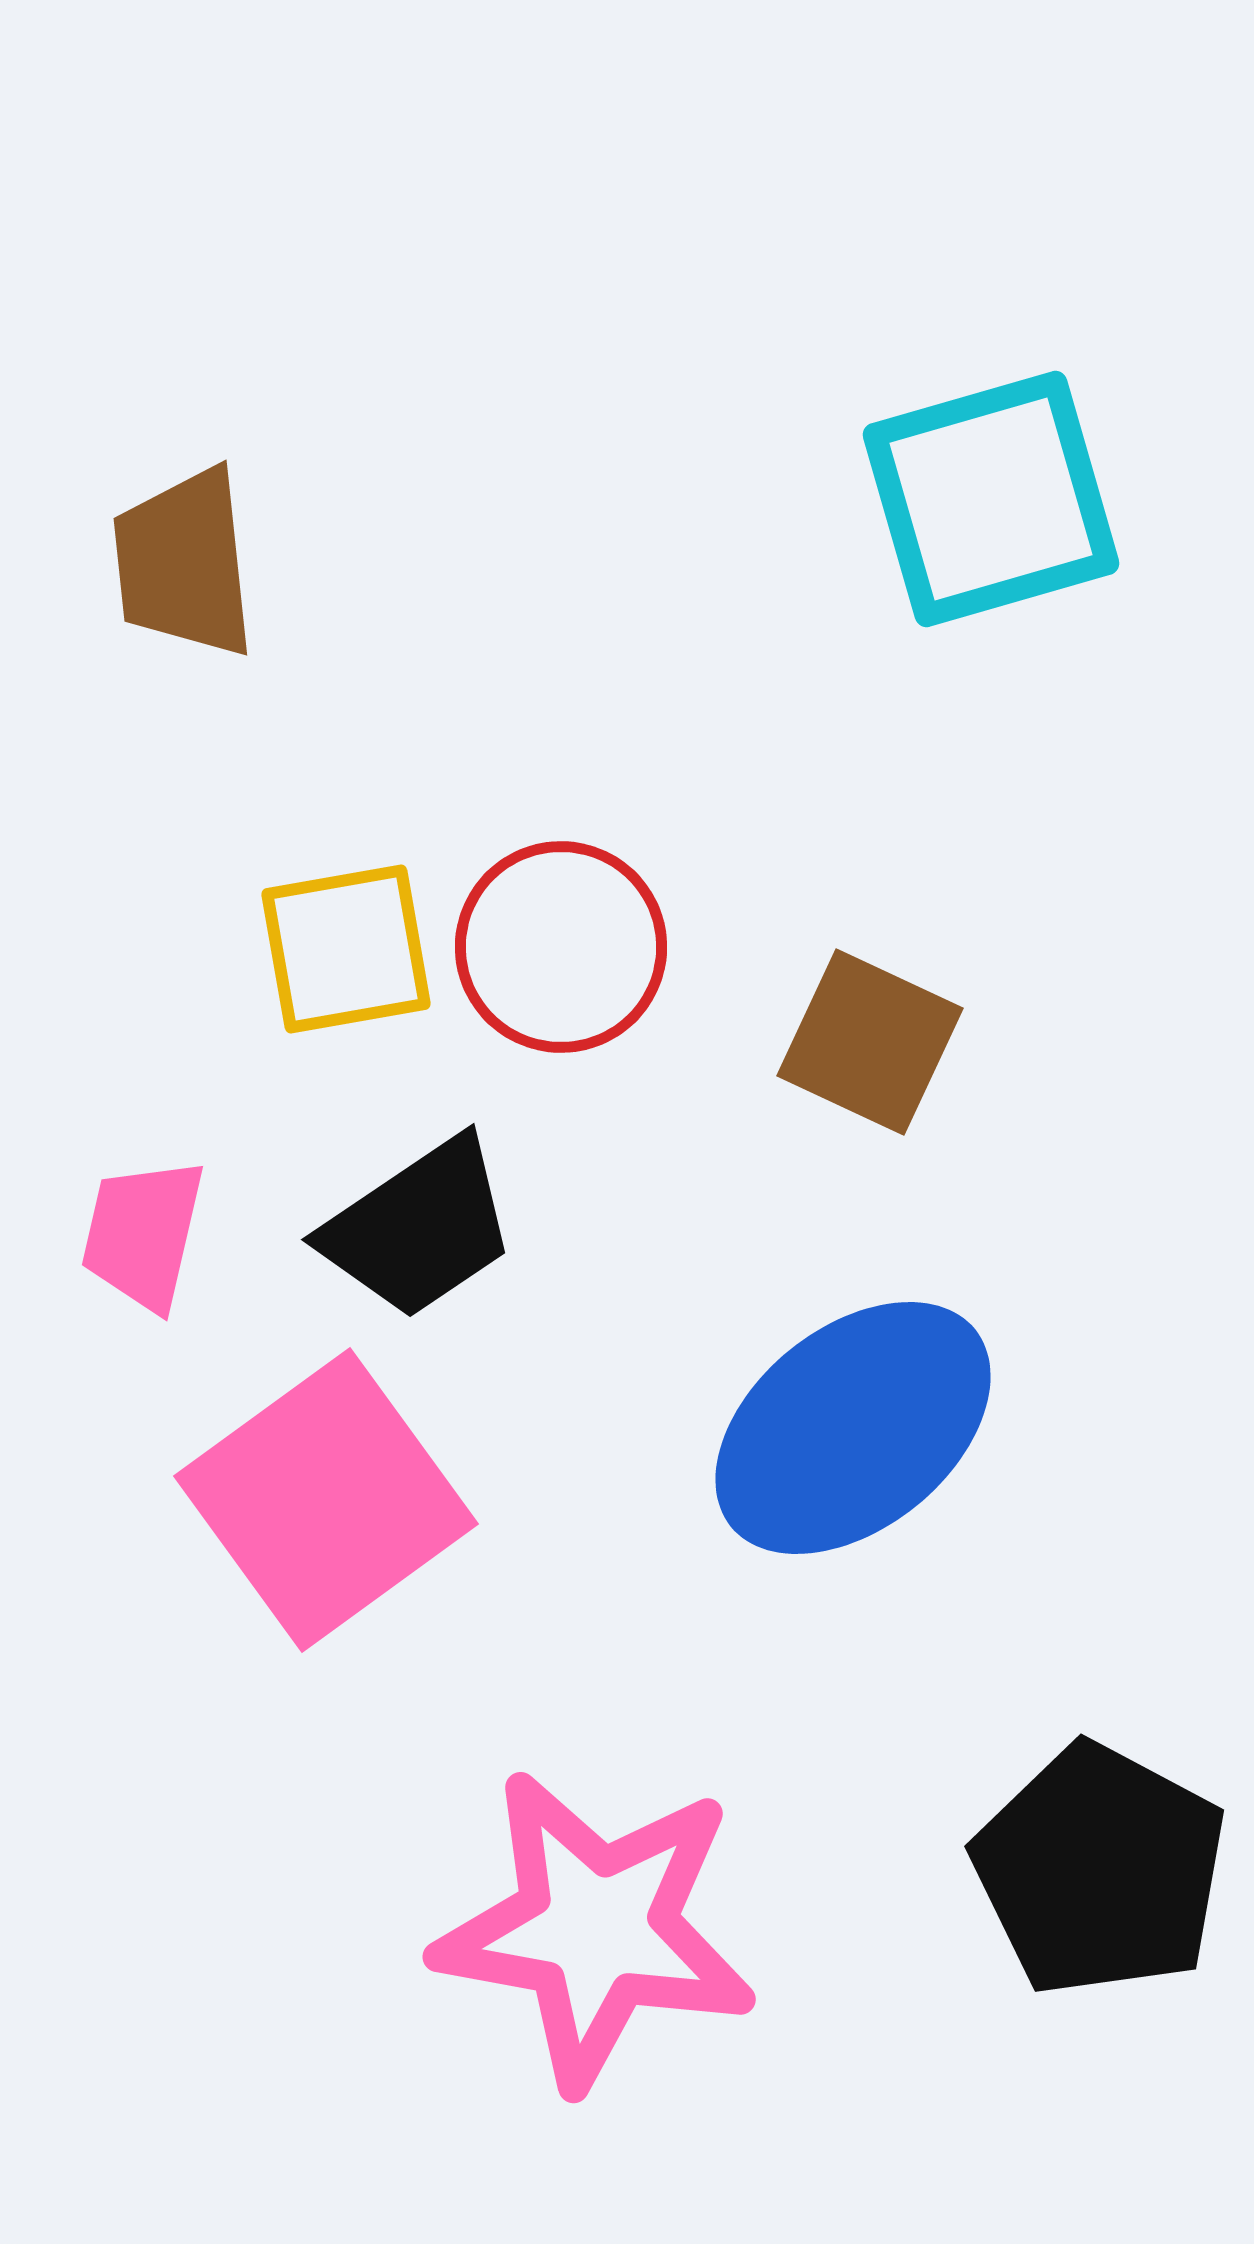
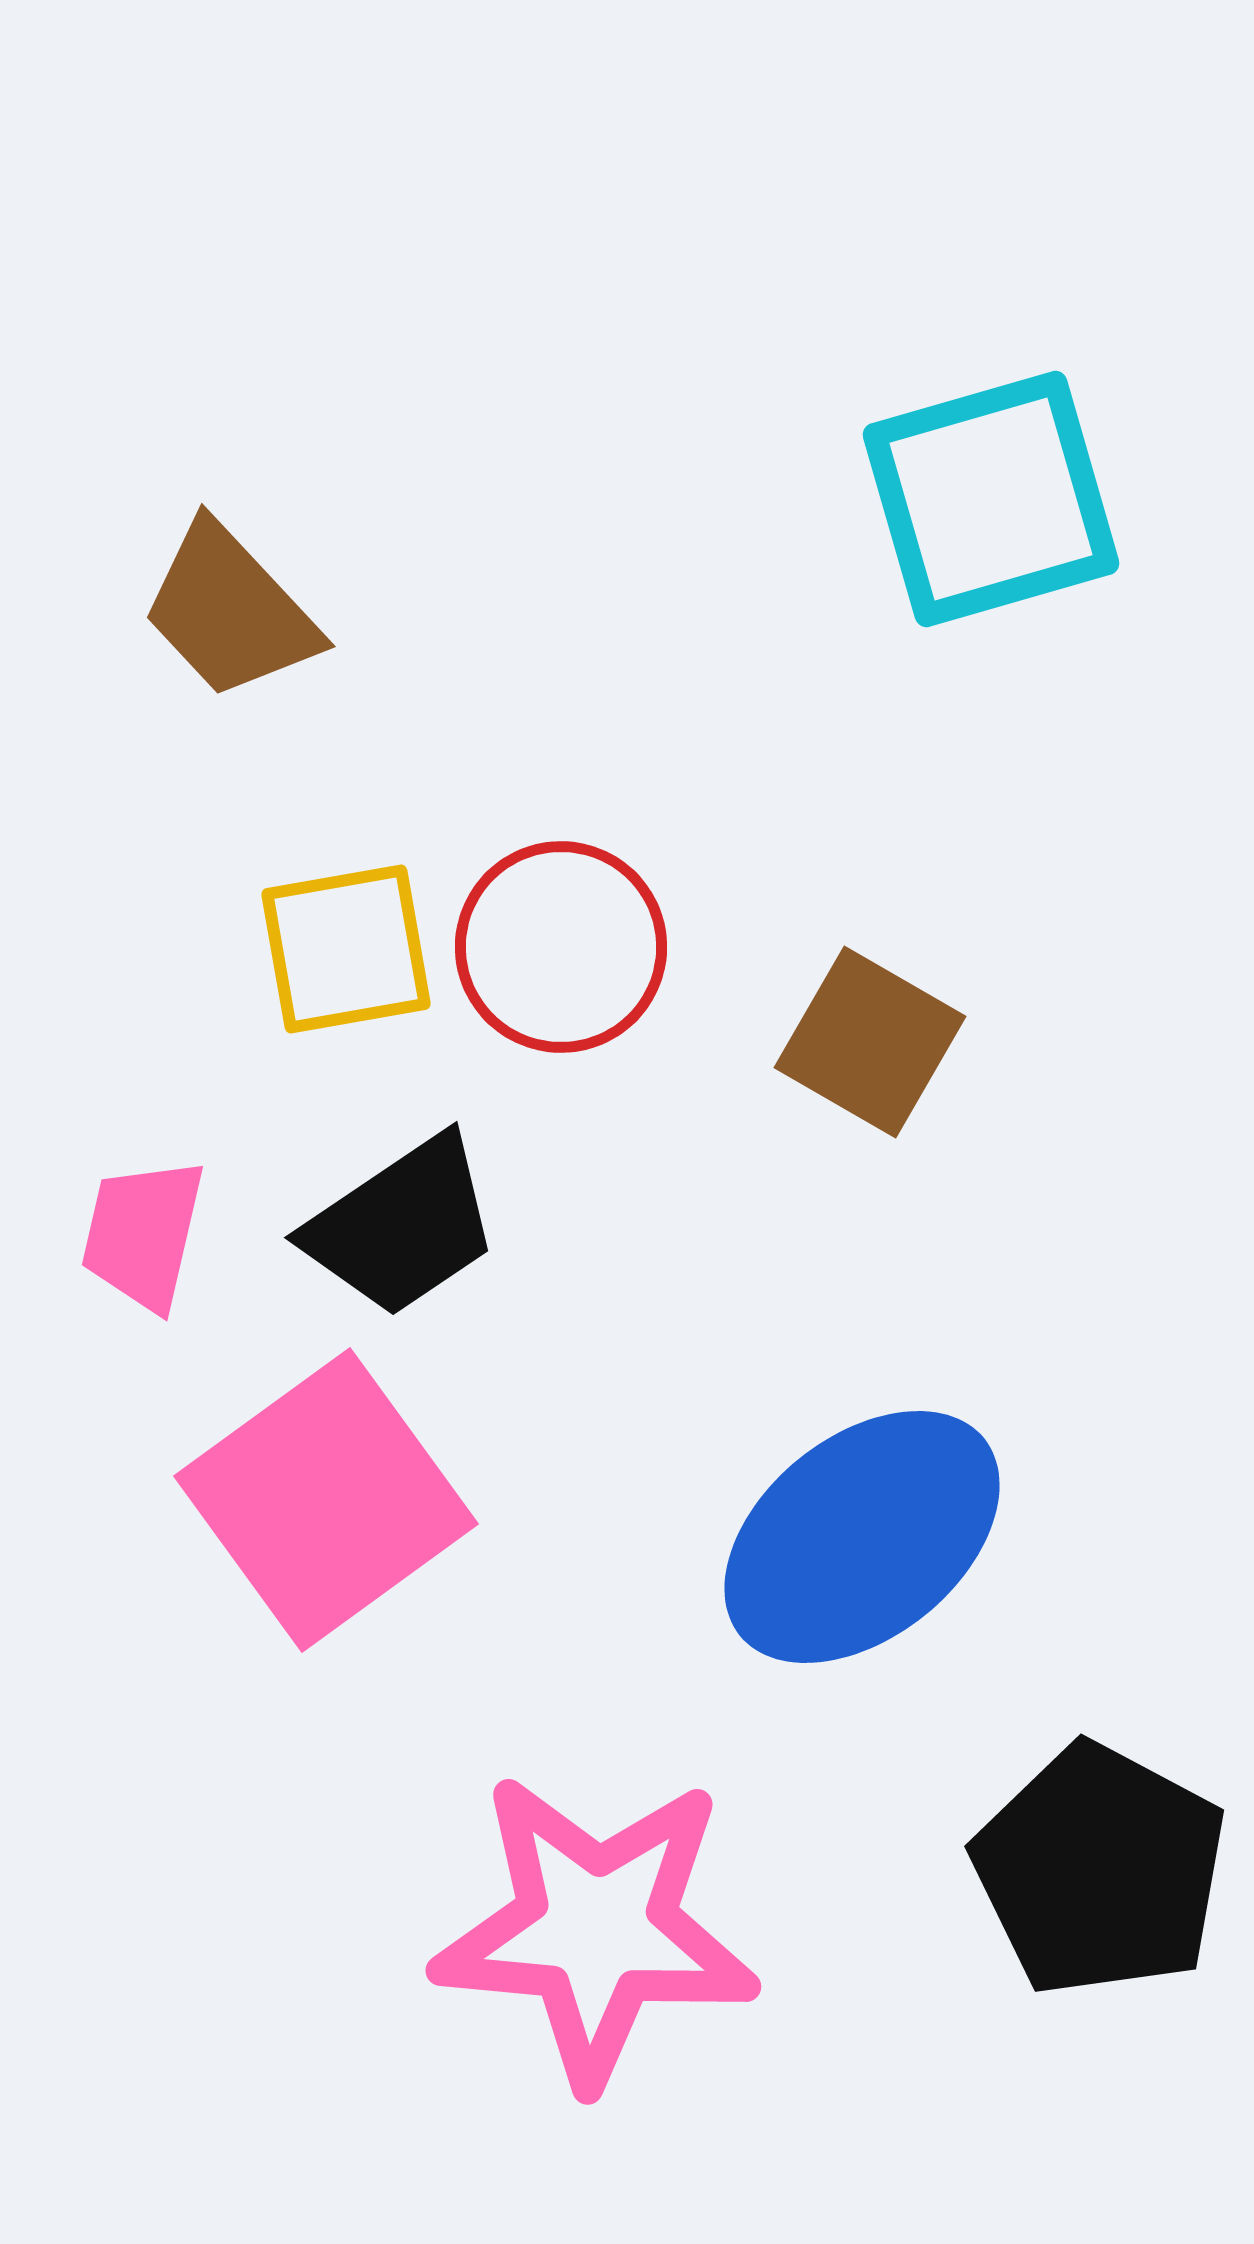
brown trapezoid: moved 46 px right, 48 px down; rotated 37 degrees counterclockwise
brown square: rotated 5 degrees clockwise
black trapezoid: moved 17 px left, 2 px up
blue ellipse: moved 9 px right, 109 px down
pink star: rotated 5 degrees counterclockwise
